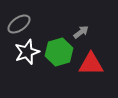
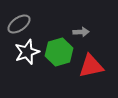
gray arrow: rotated 35 degrees clockwise
red triangle: moved 2 px down; rotated 12 degrees counterclockwise
